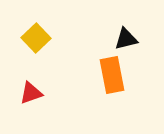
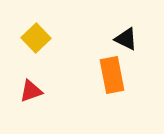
black triangle: rotated 40 degrees clockwise
red triangle: moved 2 px up
